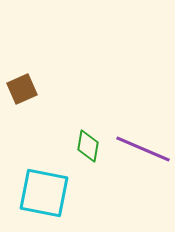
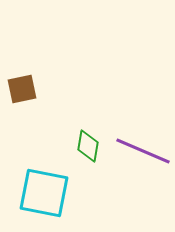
brown square: rotated 12 degrees clockwise
purple line: moved 2 px down
